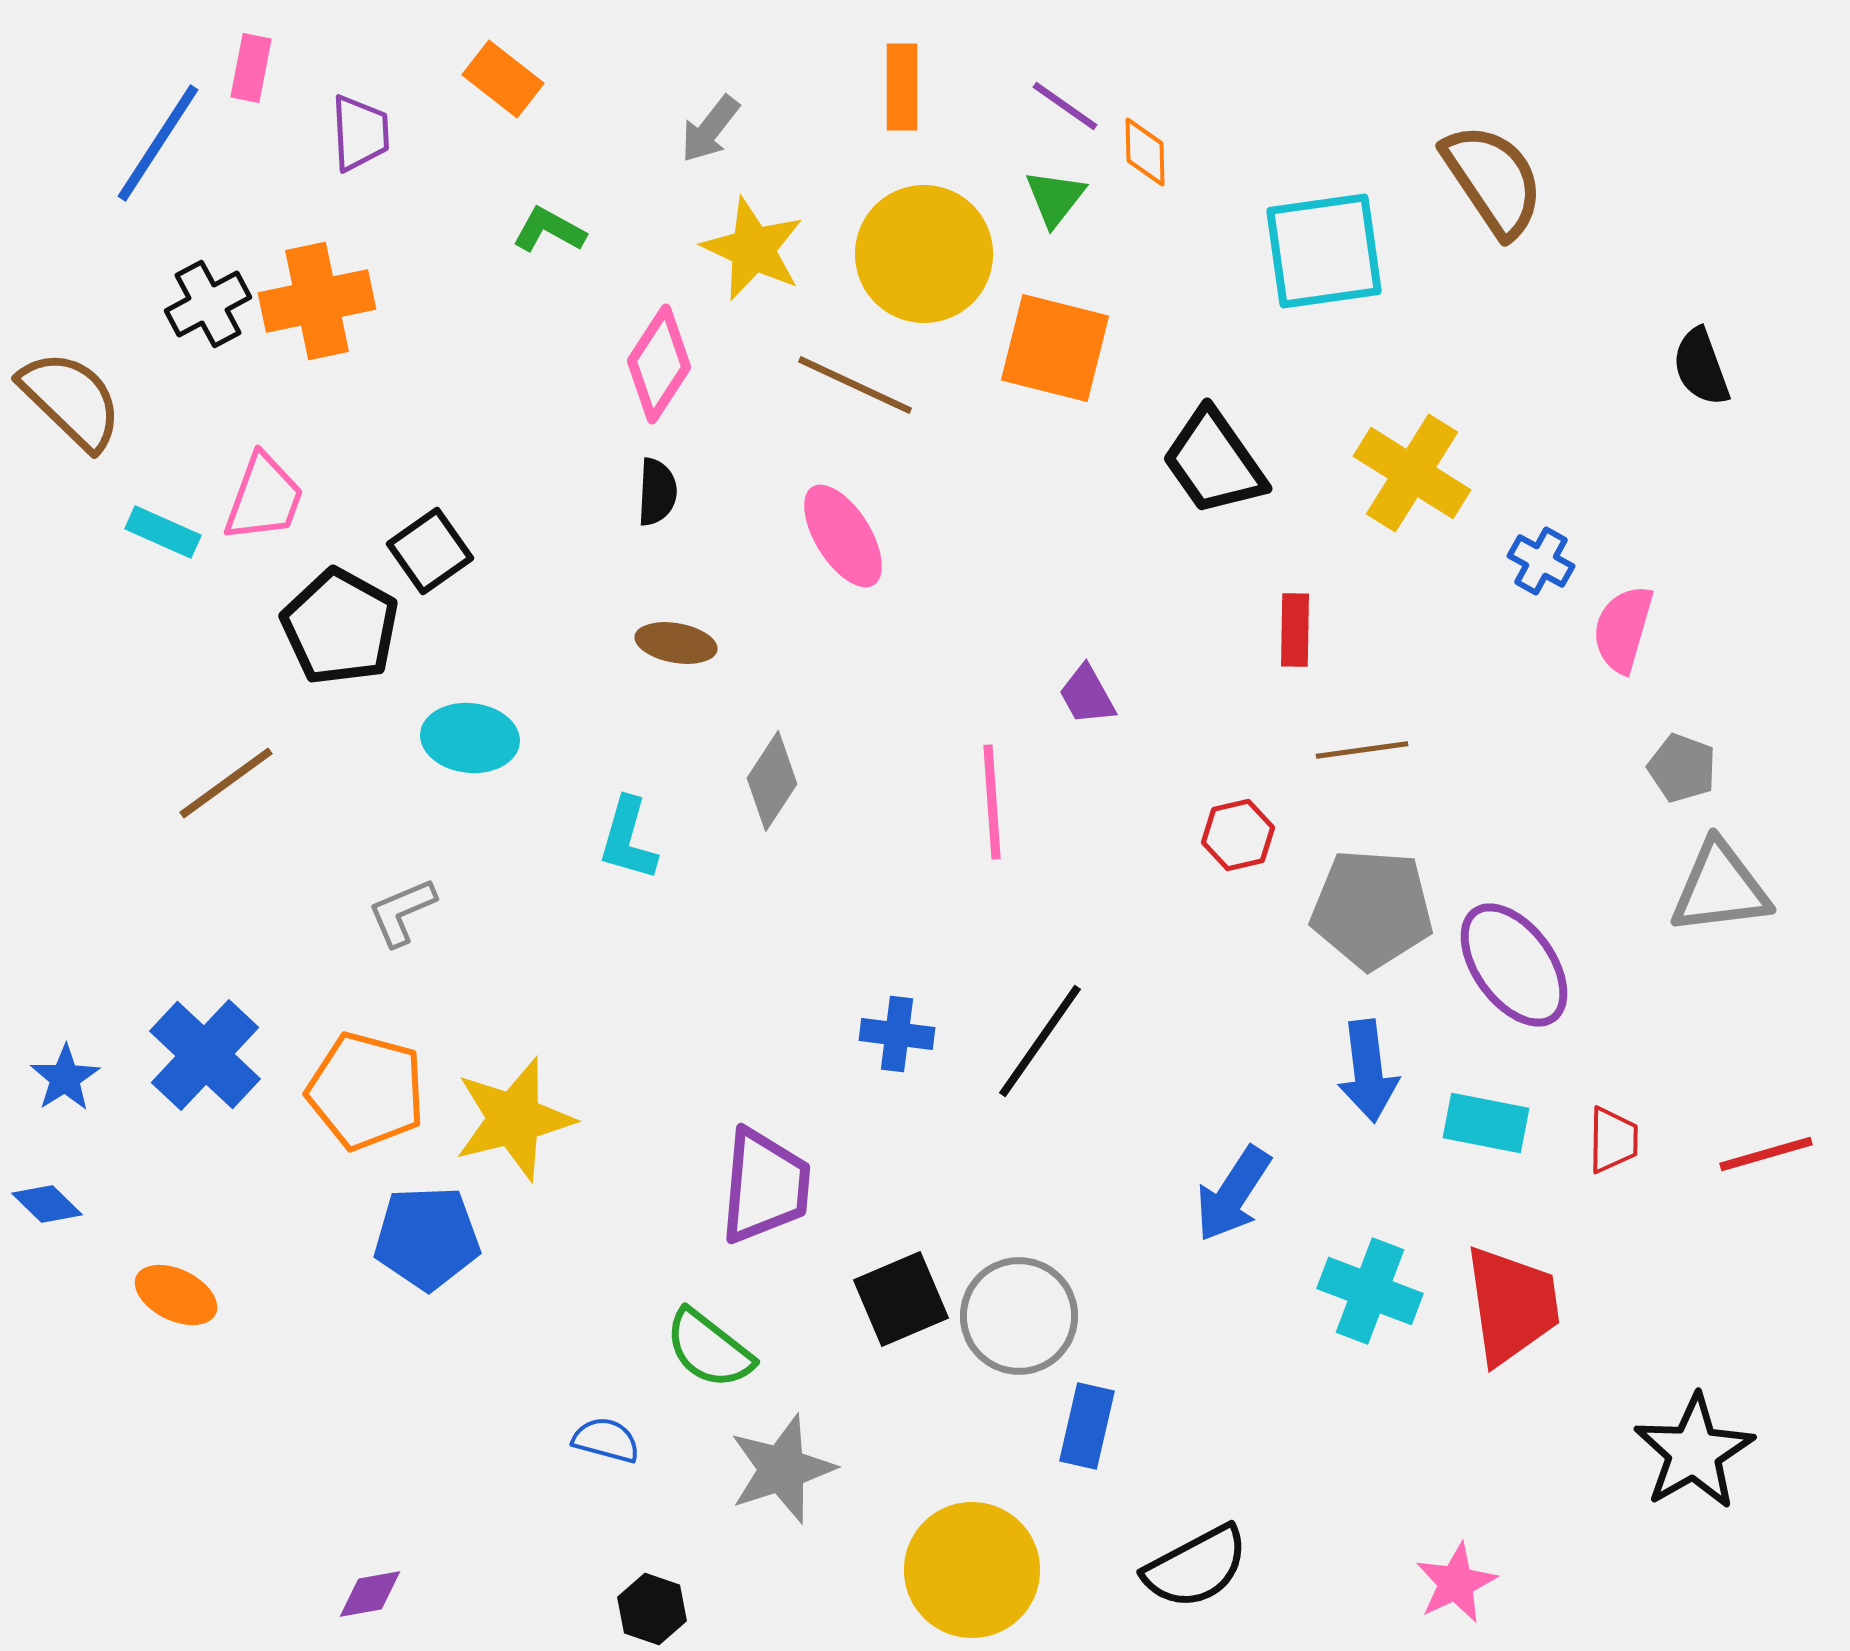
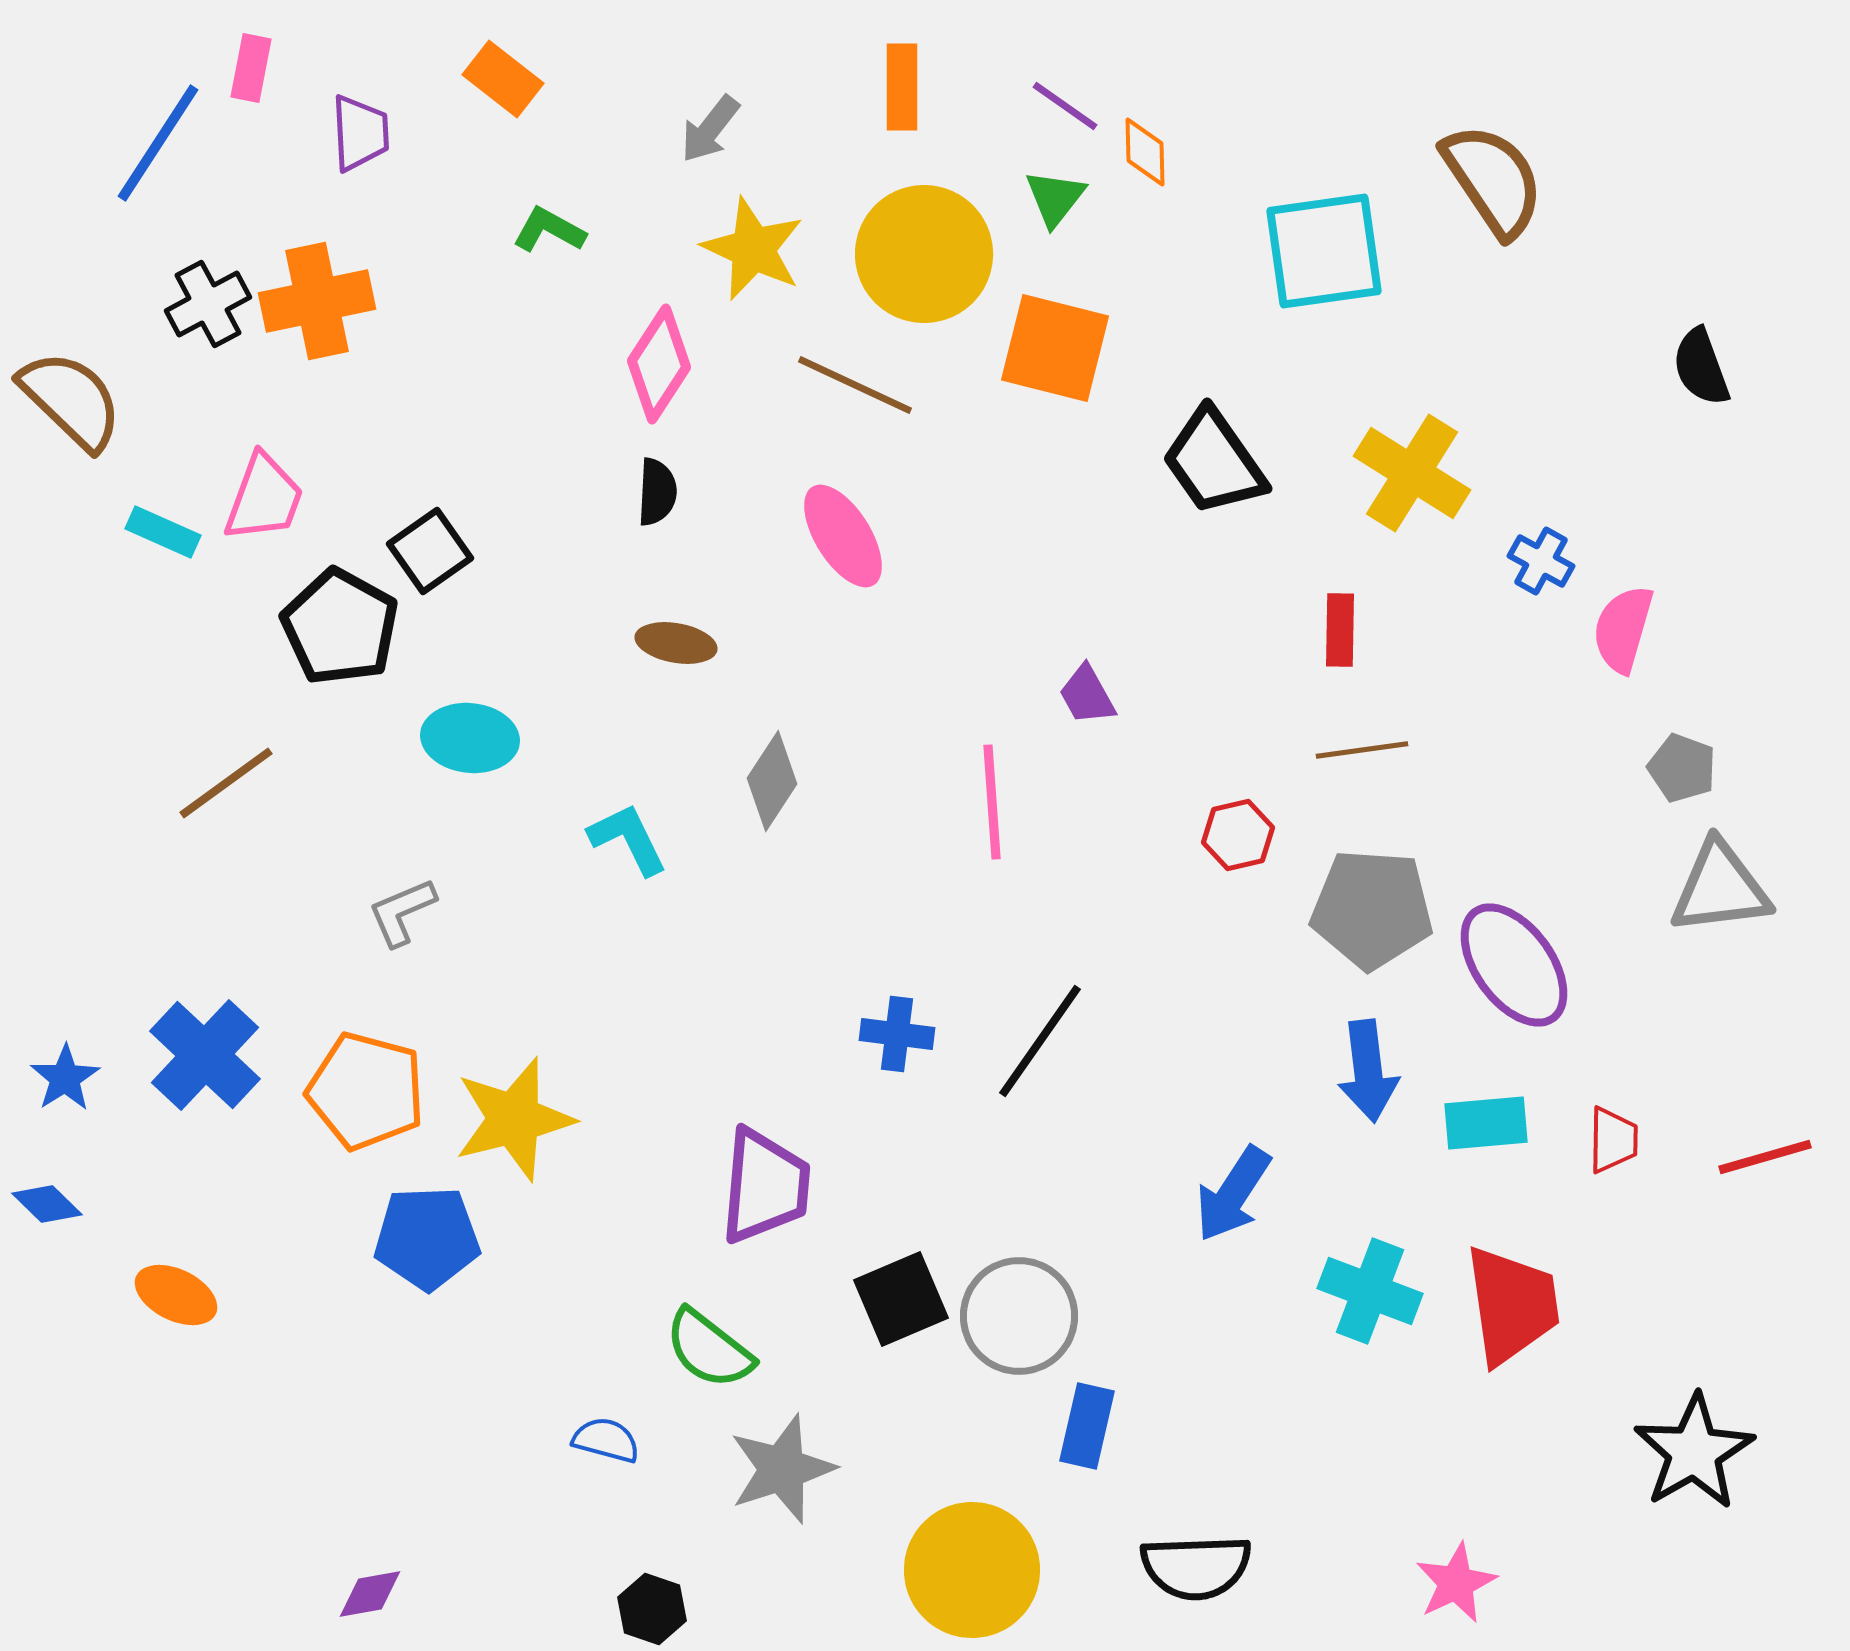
red rectangle at (1295, 630): moved 45 px right
cyan L-shape at (628, 839): rotated 138 degrees clockwise
cyan rectangle at (1486, 1123): rotated 16 degrees counterclockwise
red line at (1766, 1154): moved 1 px left, 3 px down
black semicircle at (1196, 1567): rotated 26 degrees clockwise
